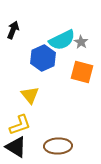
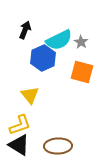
black arrow: moved 12 px right
cyan semicircle: moved 3 px left
black triangle: moved 3 px right, 2 px up
